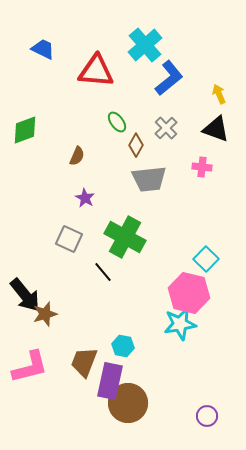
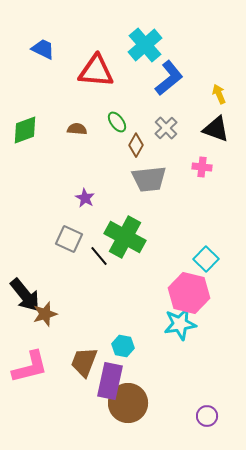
brown semicircle: moved 27 px up; rotated 108 degrees counterclockwise
black line: moved 4 px left, 16 px up
